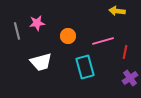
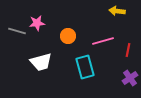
gray line: rotated 60 degrees counterclockwise
red line: moved 3 px right, 2 px up
